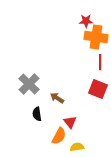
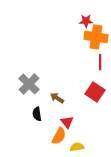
red square: moved 3 px left, 3 px down; rotated 12 degrees clockwise
red triangle: moved 3 px left
